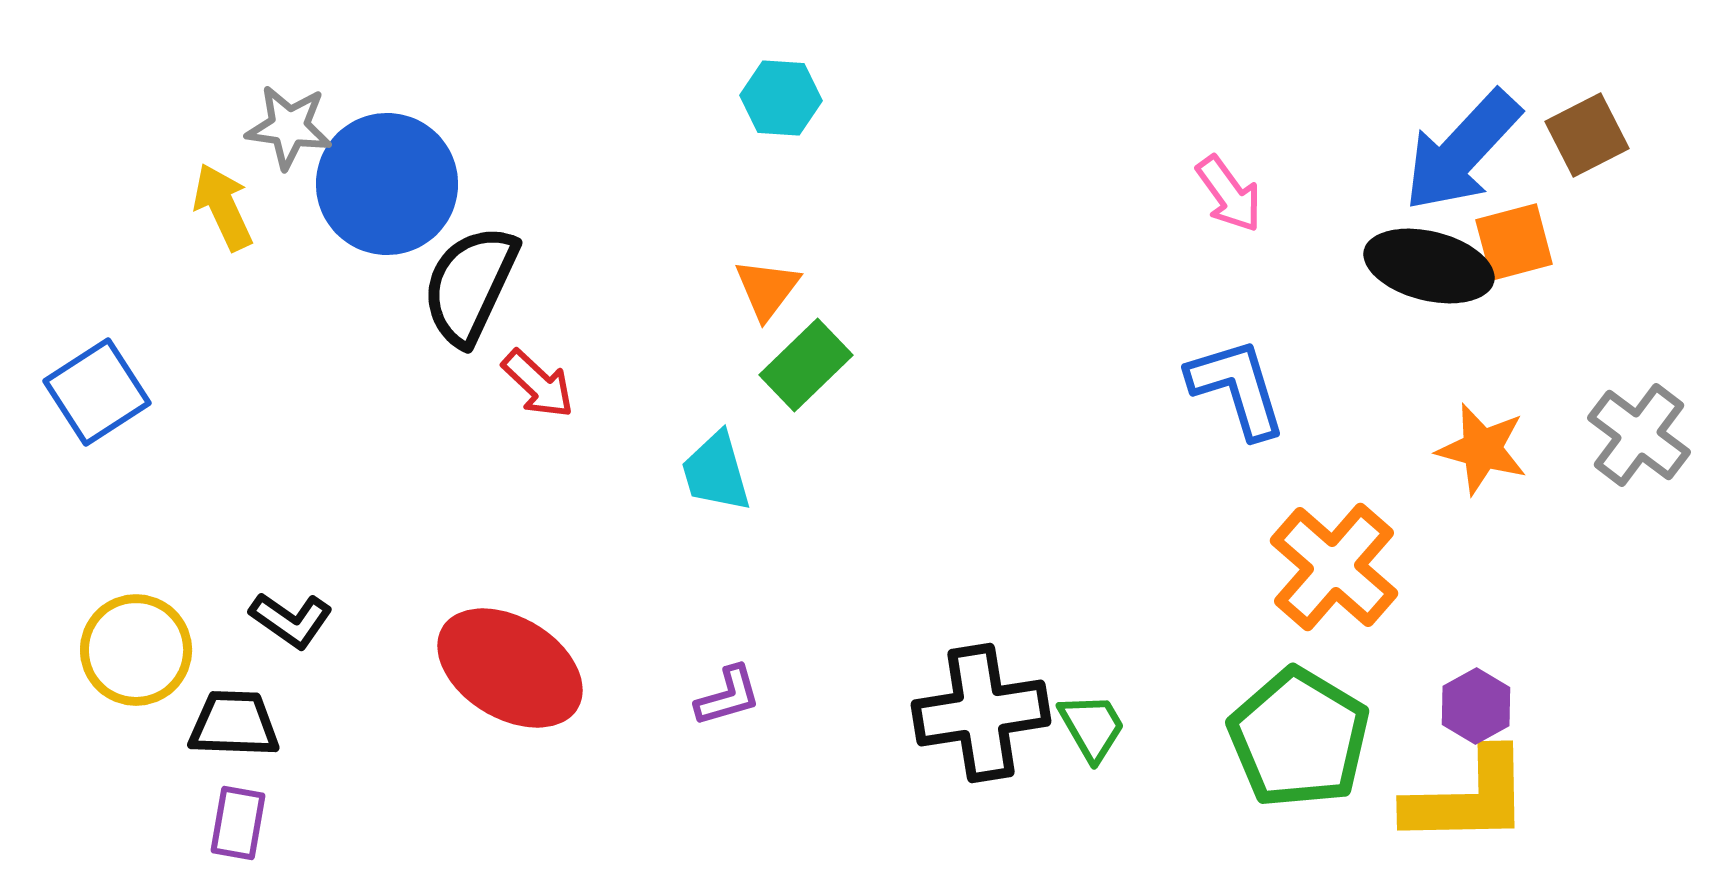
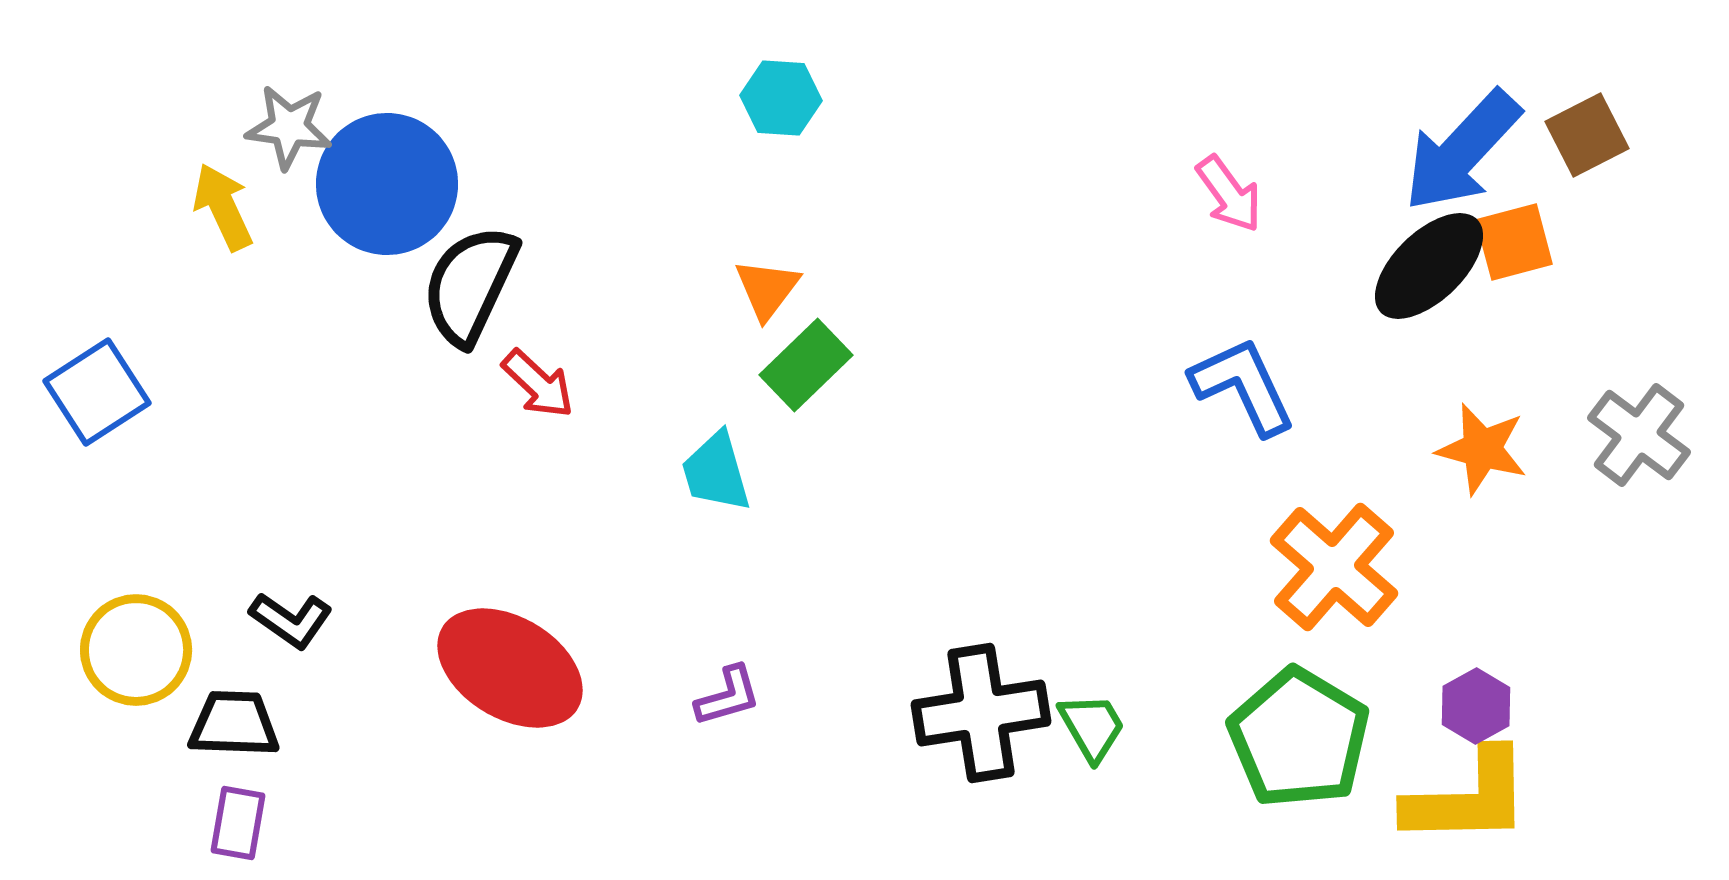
black ellipse: rotated 58 degrees counterclockwise
blue L-shape: moved 6 px right, 2 px up; rotated 8 degrees counterclockwise
